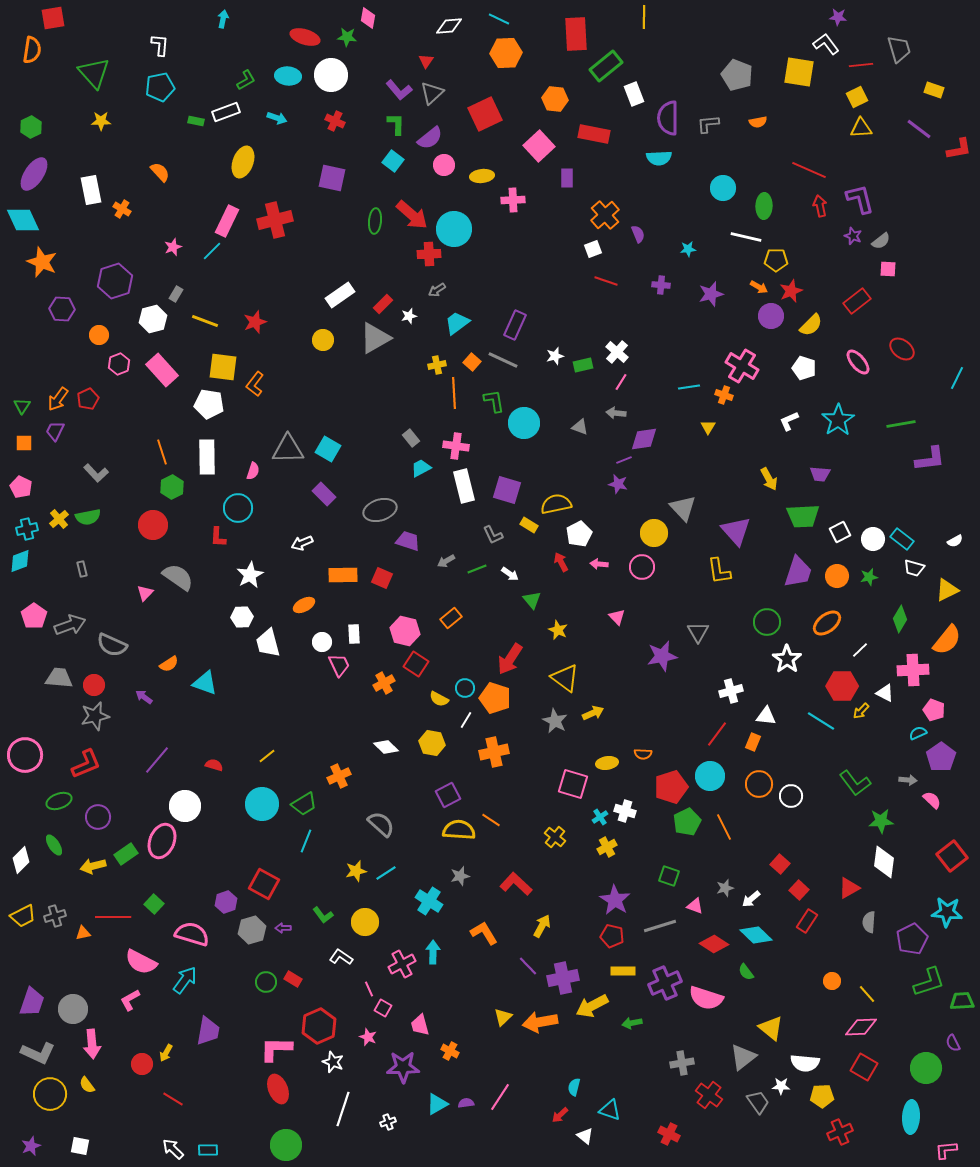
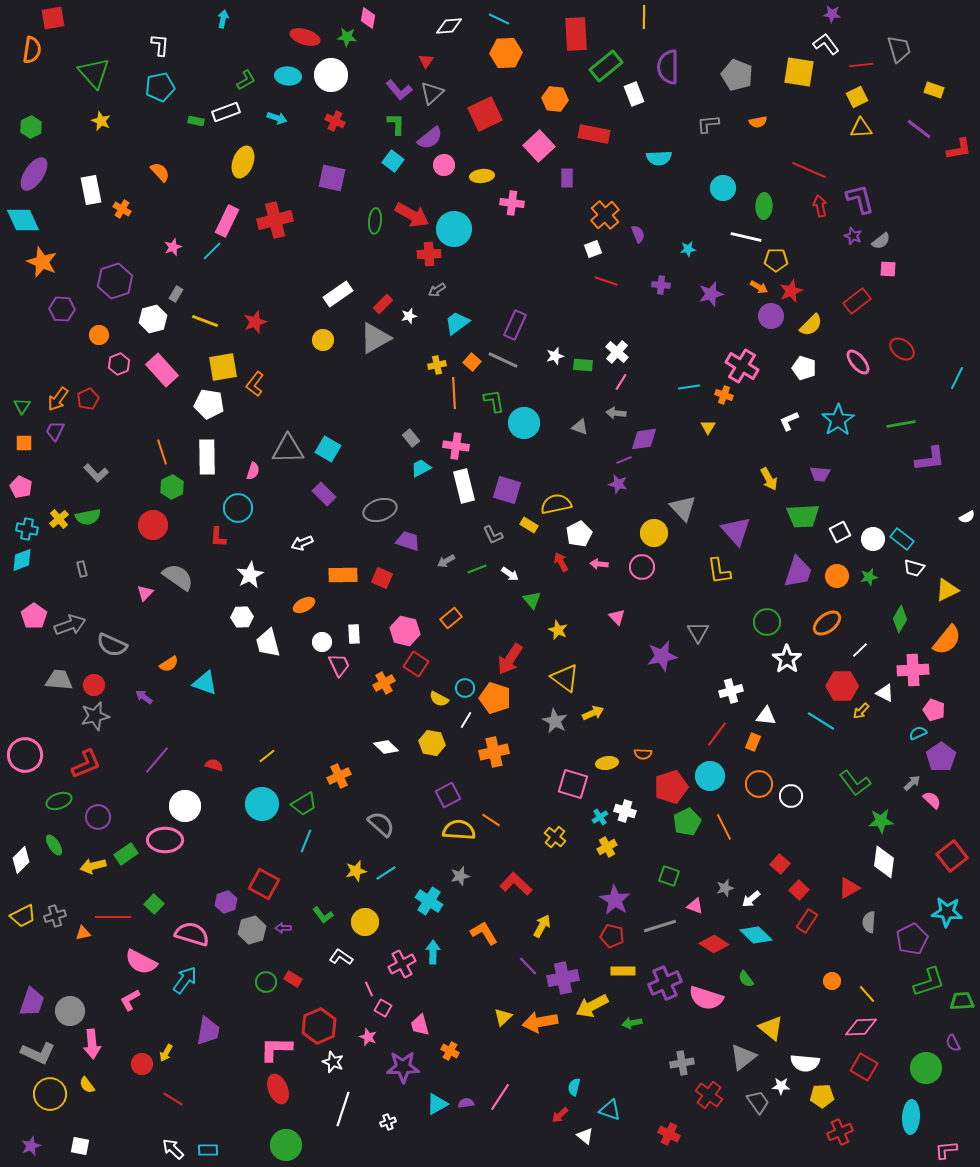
purple star at (838, 17): moved 6 px left, 3 px up
purple semicircle at (668, 118): moved 51 px up
yellow star at (101, 121): rotated 24 degrees clockwise
pink cross at (513, 200): moved 1 px left, 3 px down; rotated 10 degrees clockwise
red arrow at (412, 215): rotated 12 degrees counterclockwise
white rectangle at (340, 295): moved 2 px left, 1 px up
green rectangle at (583, 365): rotated 18 degrees clockwise
yellow square at (223, 367): rotated 16 degrees counterclockwise
cyan cross at (27, 529): rotated 25 degrees clockwise
white semicircle at (955, 541): moved 12 px right, 24 px up
cyan diamond at (20, 561): moved 2 px right, 1 px up
gray trapezoid at (59, 678): moved 2 px down
gray arrow at (908, 780): moved 4 px right, 3 px down; rotated 48 degrees counterclockwise
pink ellipse at (162, 841): moved 3 px right, 1 px up; rotated 68 degrees clockwise
green semicircle at (746, 972): moved 7 px down
gray circle at (73, 1009): moved 3 px left, 2 px down
